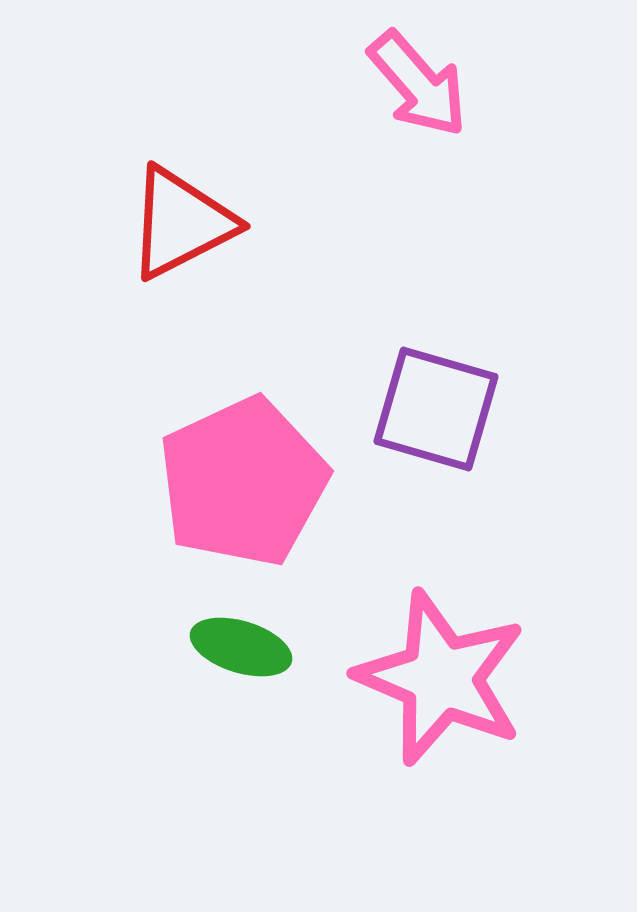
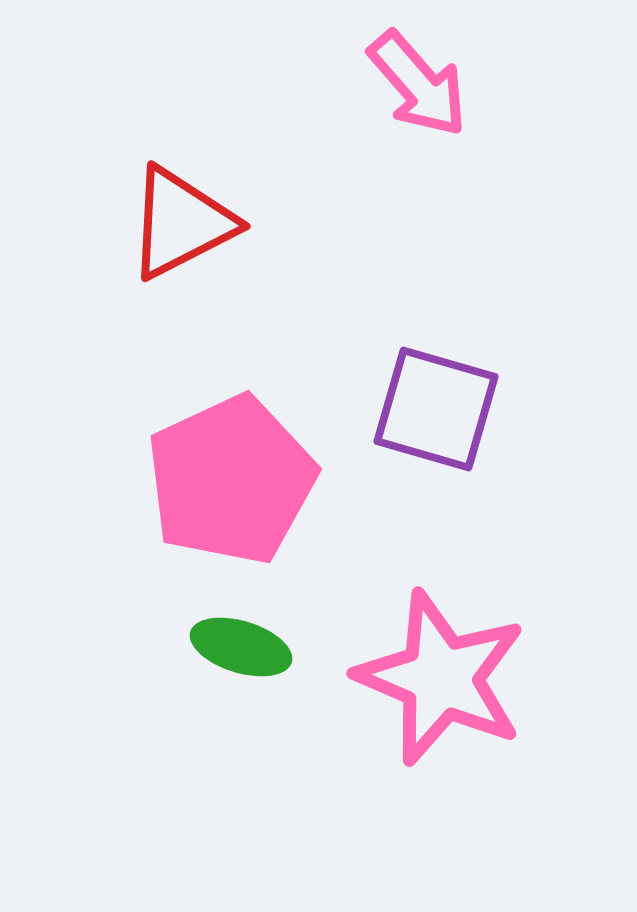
pink pentagon: moved 12 px left, 2 px up
